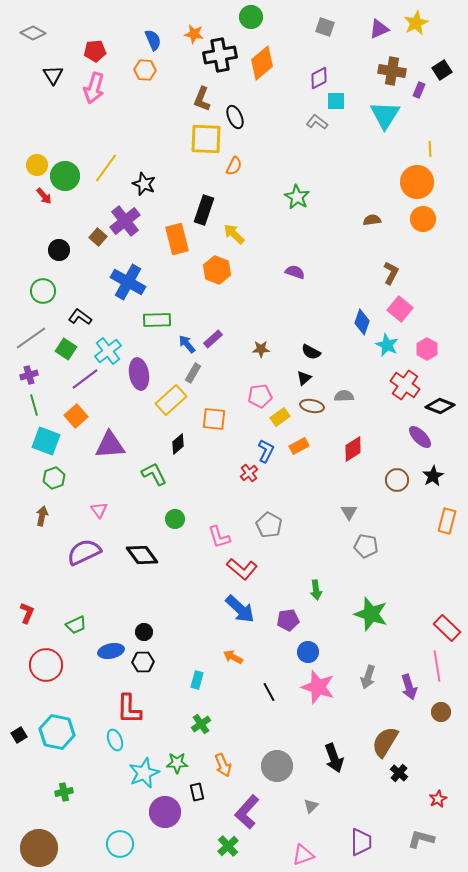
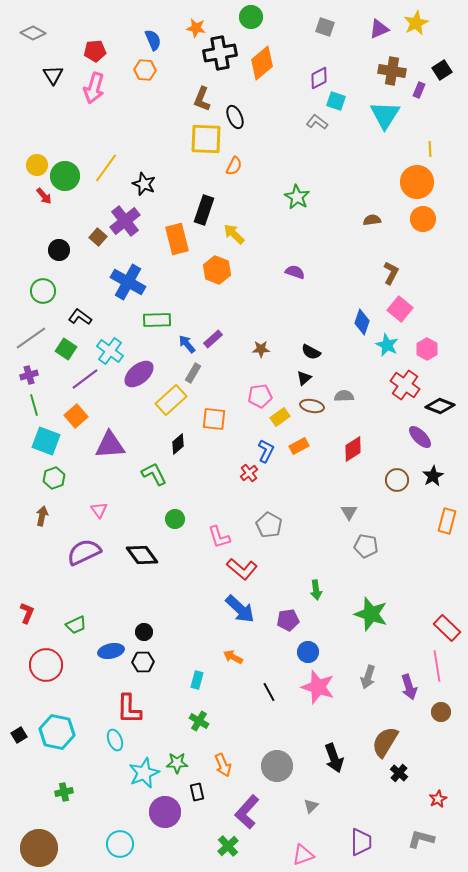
orange star at (194, 34): moved 2 px right, 6 px up
black cross at (220, 55): moved 2 px up
cyan square at (336, 101): rotated 18 degrees clockwise
cyan cross at (108, 351): moved 2 px right; rotated 16 degrees counterclockwise
purple ellipse at (139, 374): rotated 60 degrees clockwise
green cross at (201, 724): moved 2 px left, 3 px up; rotated 24 degrees counterclockwise
